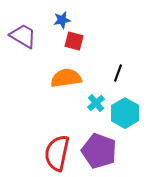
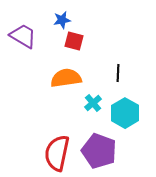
black line: rotated 18 degrees counterclockwise
cyan cross: moved 3 px left
